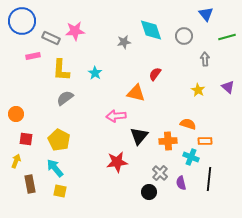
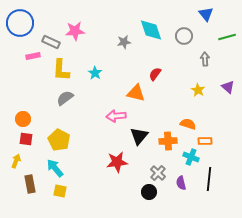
blue circle: moved 2 px left, 2 px down
gray rectangle: moved 4 px down
orange circle: moved 7 px right, 5 px down
gray cross: moved 2 px left
